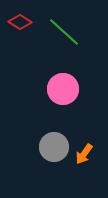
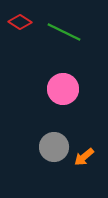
green line: rotated 16 degrees counterclockwise
orange arrow: moved 3 px down; rotated 15 degrees clockwise
